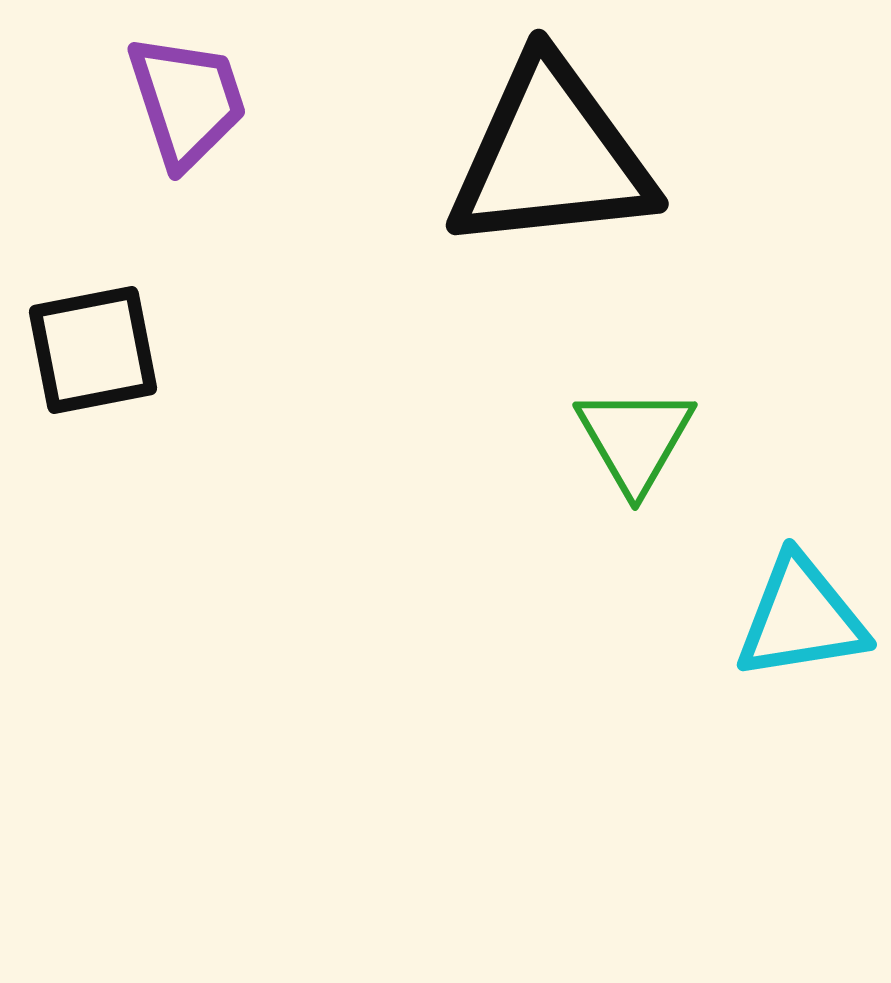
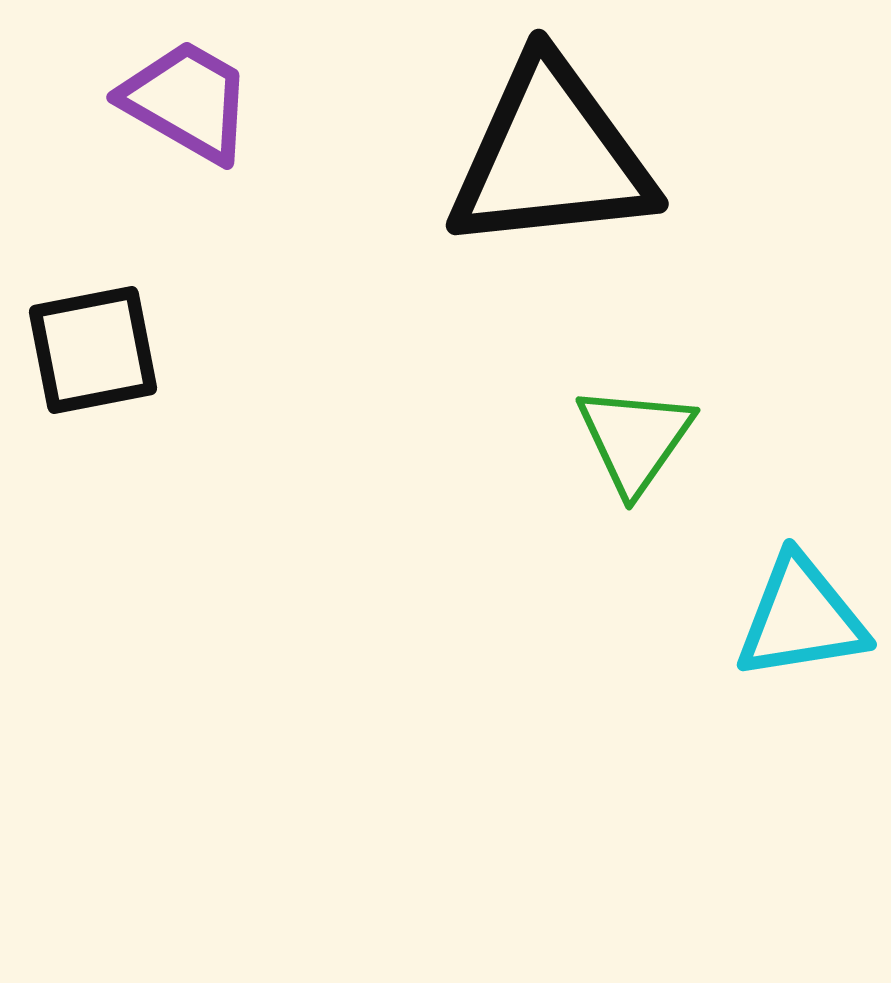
purple trapezoid: rotated 42 degrees counterclockwise
green triangle: rotated 5 degrees clockwise
